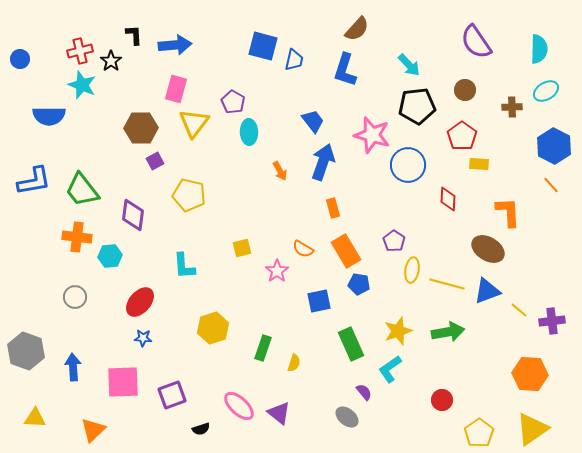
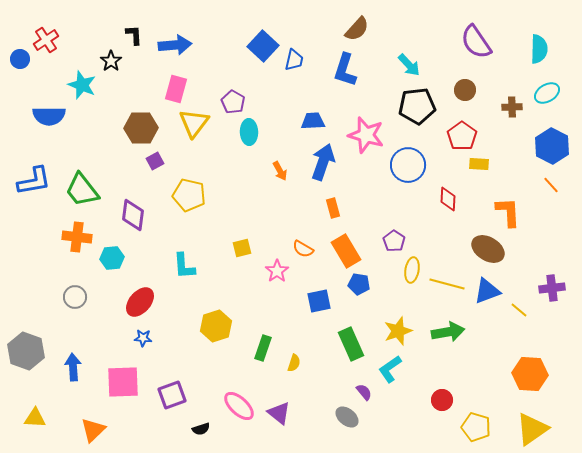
blue square at (263, 46): rotated 28 degrees clockwise
red cross at (80, 51): moved 34 px left, 11 px up; rotated 20 degrees counterclockwise
cyan ellipse at (546, 91): moved 1 px right, 2 px down
blue trapezoid at (313, 121): rotated 55 degrees counterclockwise
pink star at (372, 135): moved 6 px left
blue hexagon at (554, 146): moved 2 px left
cyan hexagon at (110, 256): moved 2 px right, 2 px down
purple cross at (552, 321): moved 33 px up
yellow hexagon at (213, 328): moved 3 px right, 2 px up
yellow pentagon at (479, 433): moved 3 px left, 6 px up; rotated 20 degrees counterclockwise
